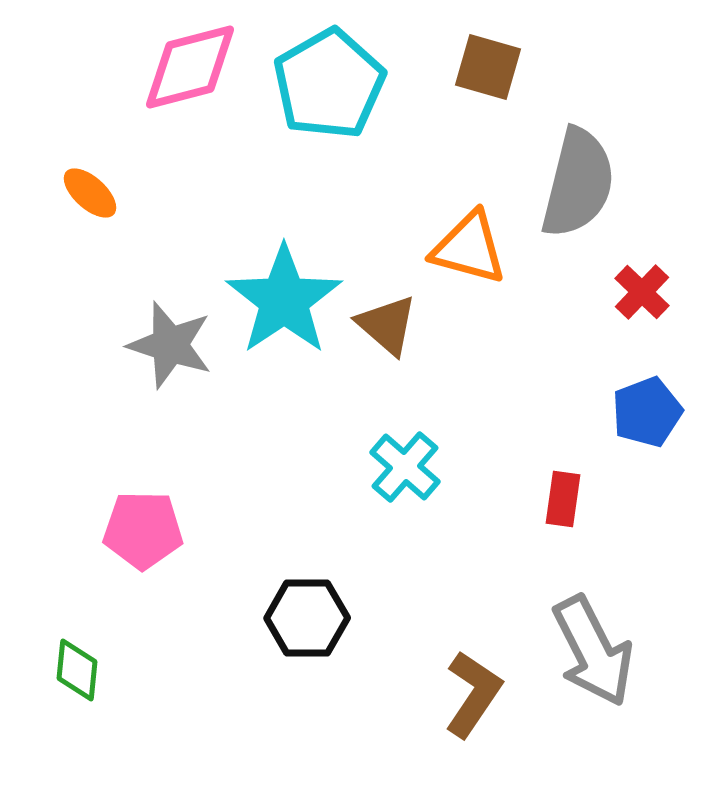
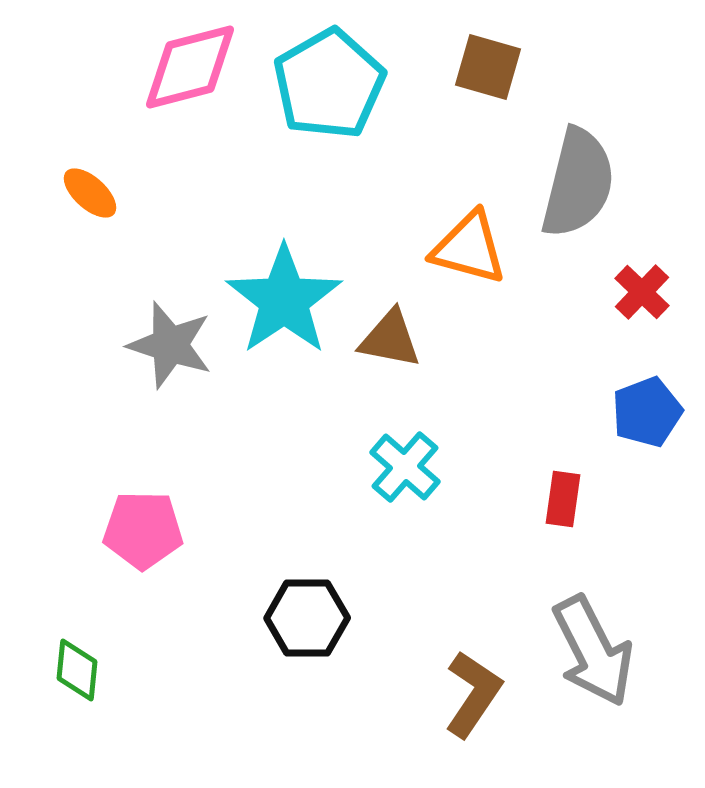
brown triangle: moved 3 px right, 14 px down; rotated 30 degrees counterclockwise
